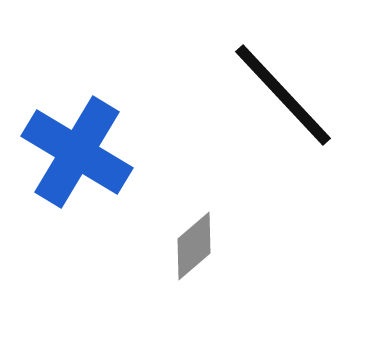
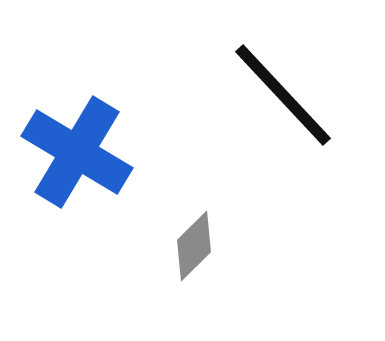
gray diamond: rotated 4 degrees counterclockwise
